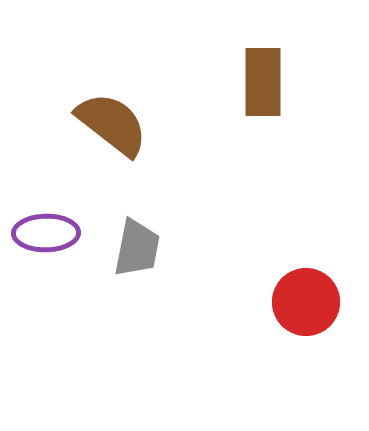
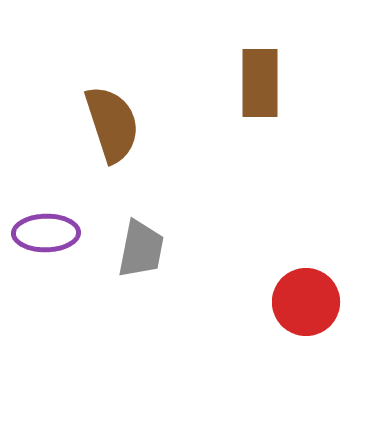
brown rectangle: moved 3 px left, 1 px down
brown semicircle: rotated 34 degrees clockwise
gray trapezoid: moved 4 px right, 1 px down
